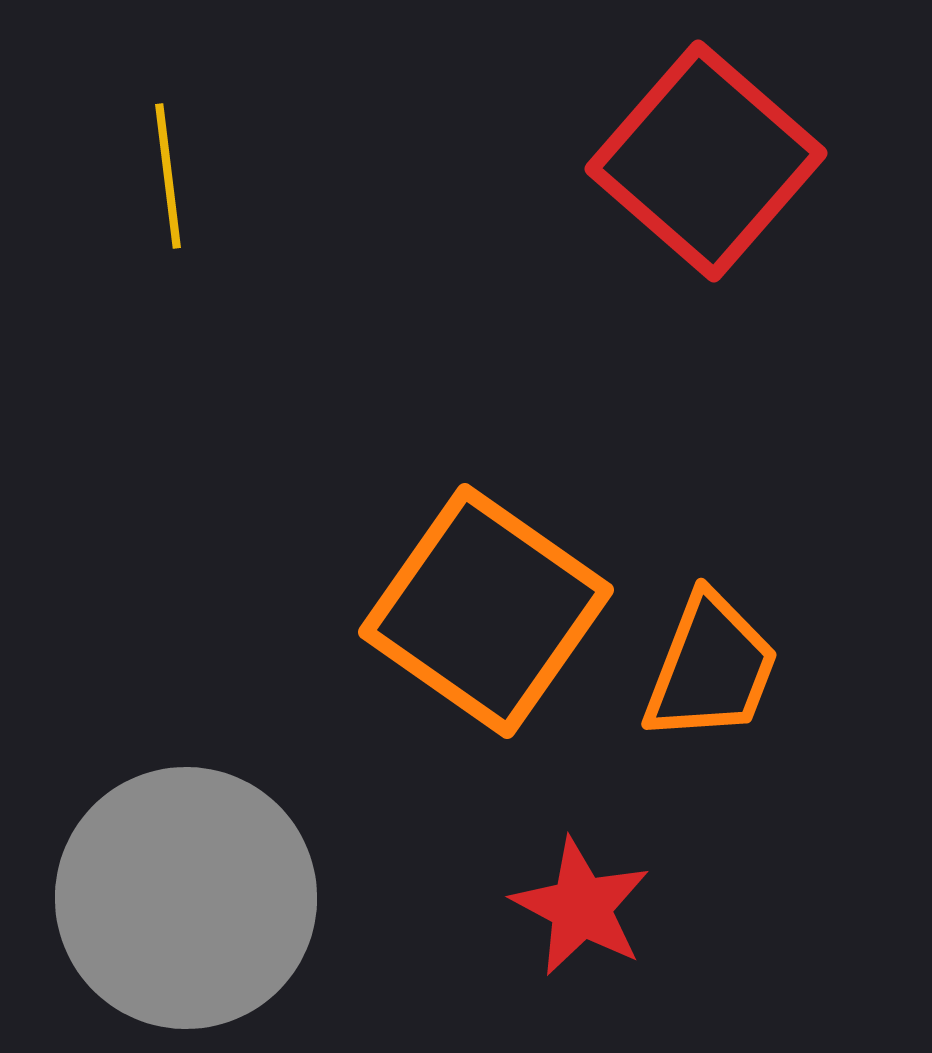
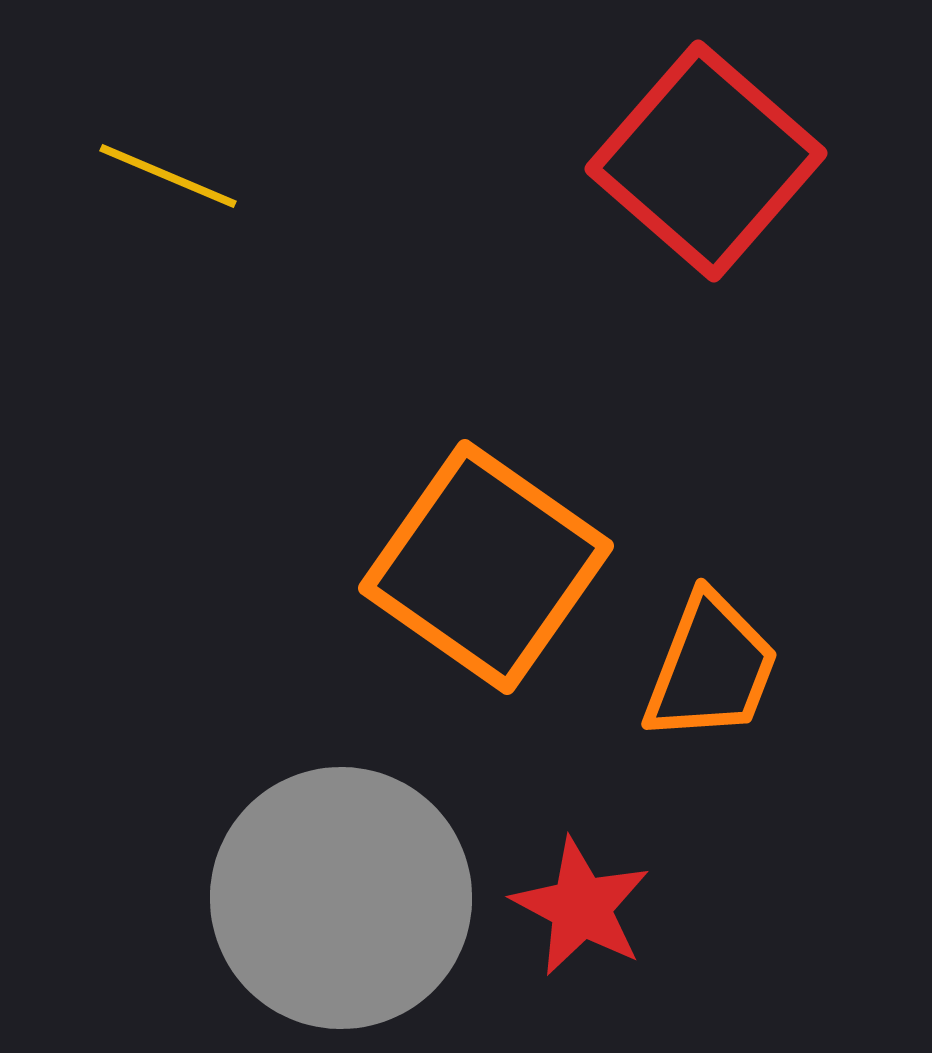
yellow line: rotated 60 degrees counterclockwise
orange square: moved 44 px up
gray circle: moved 155 px right
